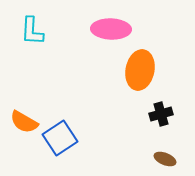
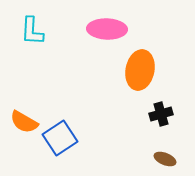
pink ellipse: moved 4 px left
